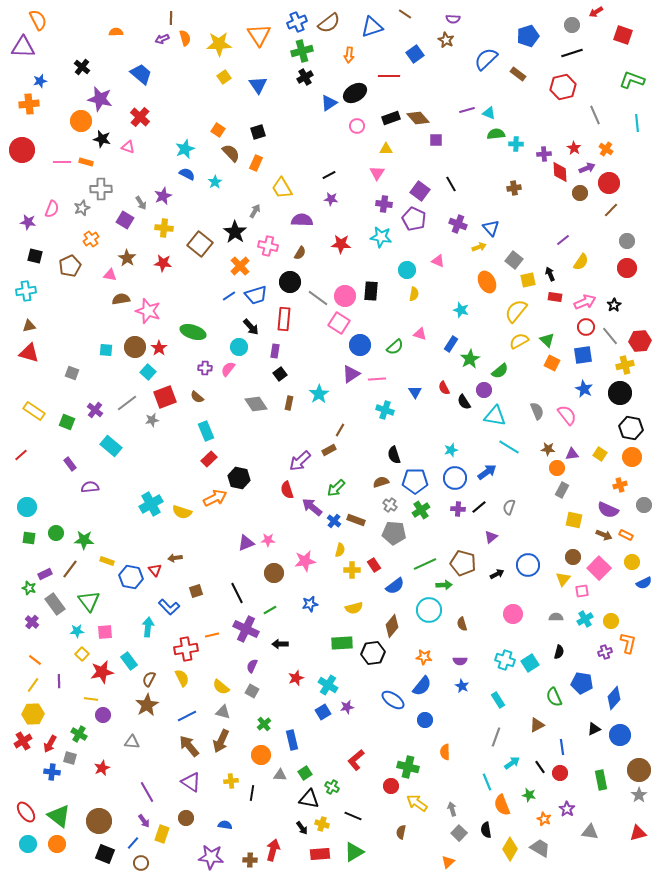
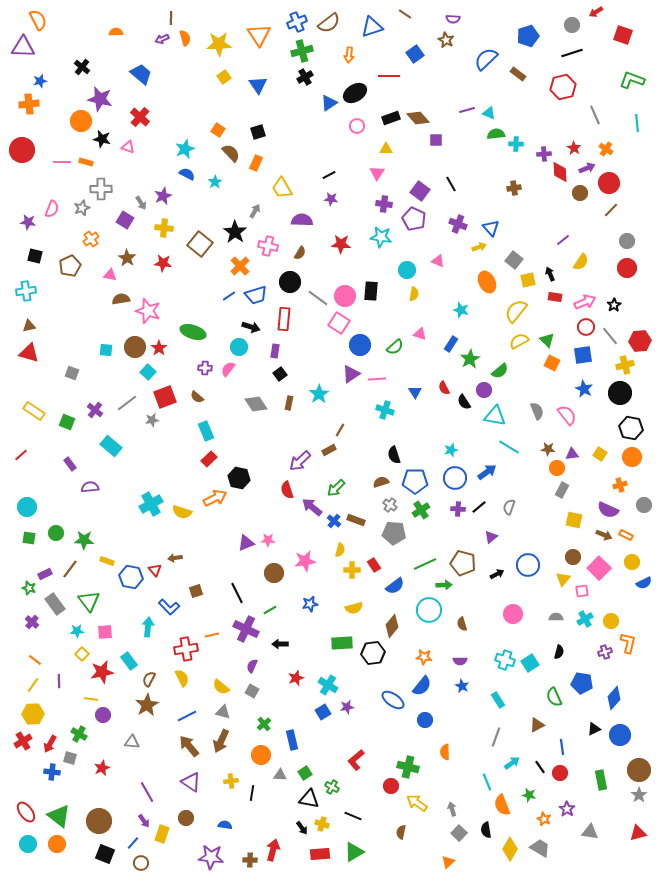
black arrow at (251, 327): rotated 30 degrees counterclockwise
